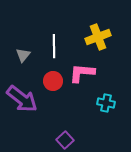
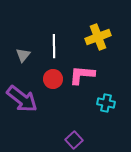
pink L-shape: moved 2 px down
red circle: moved 2 px up
purple square: moved 9 px right
